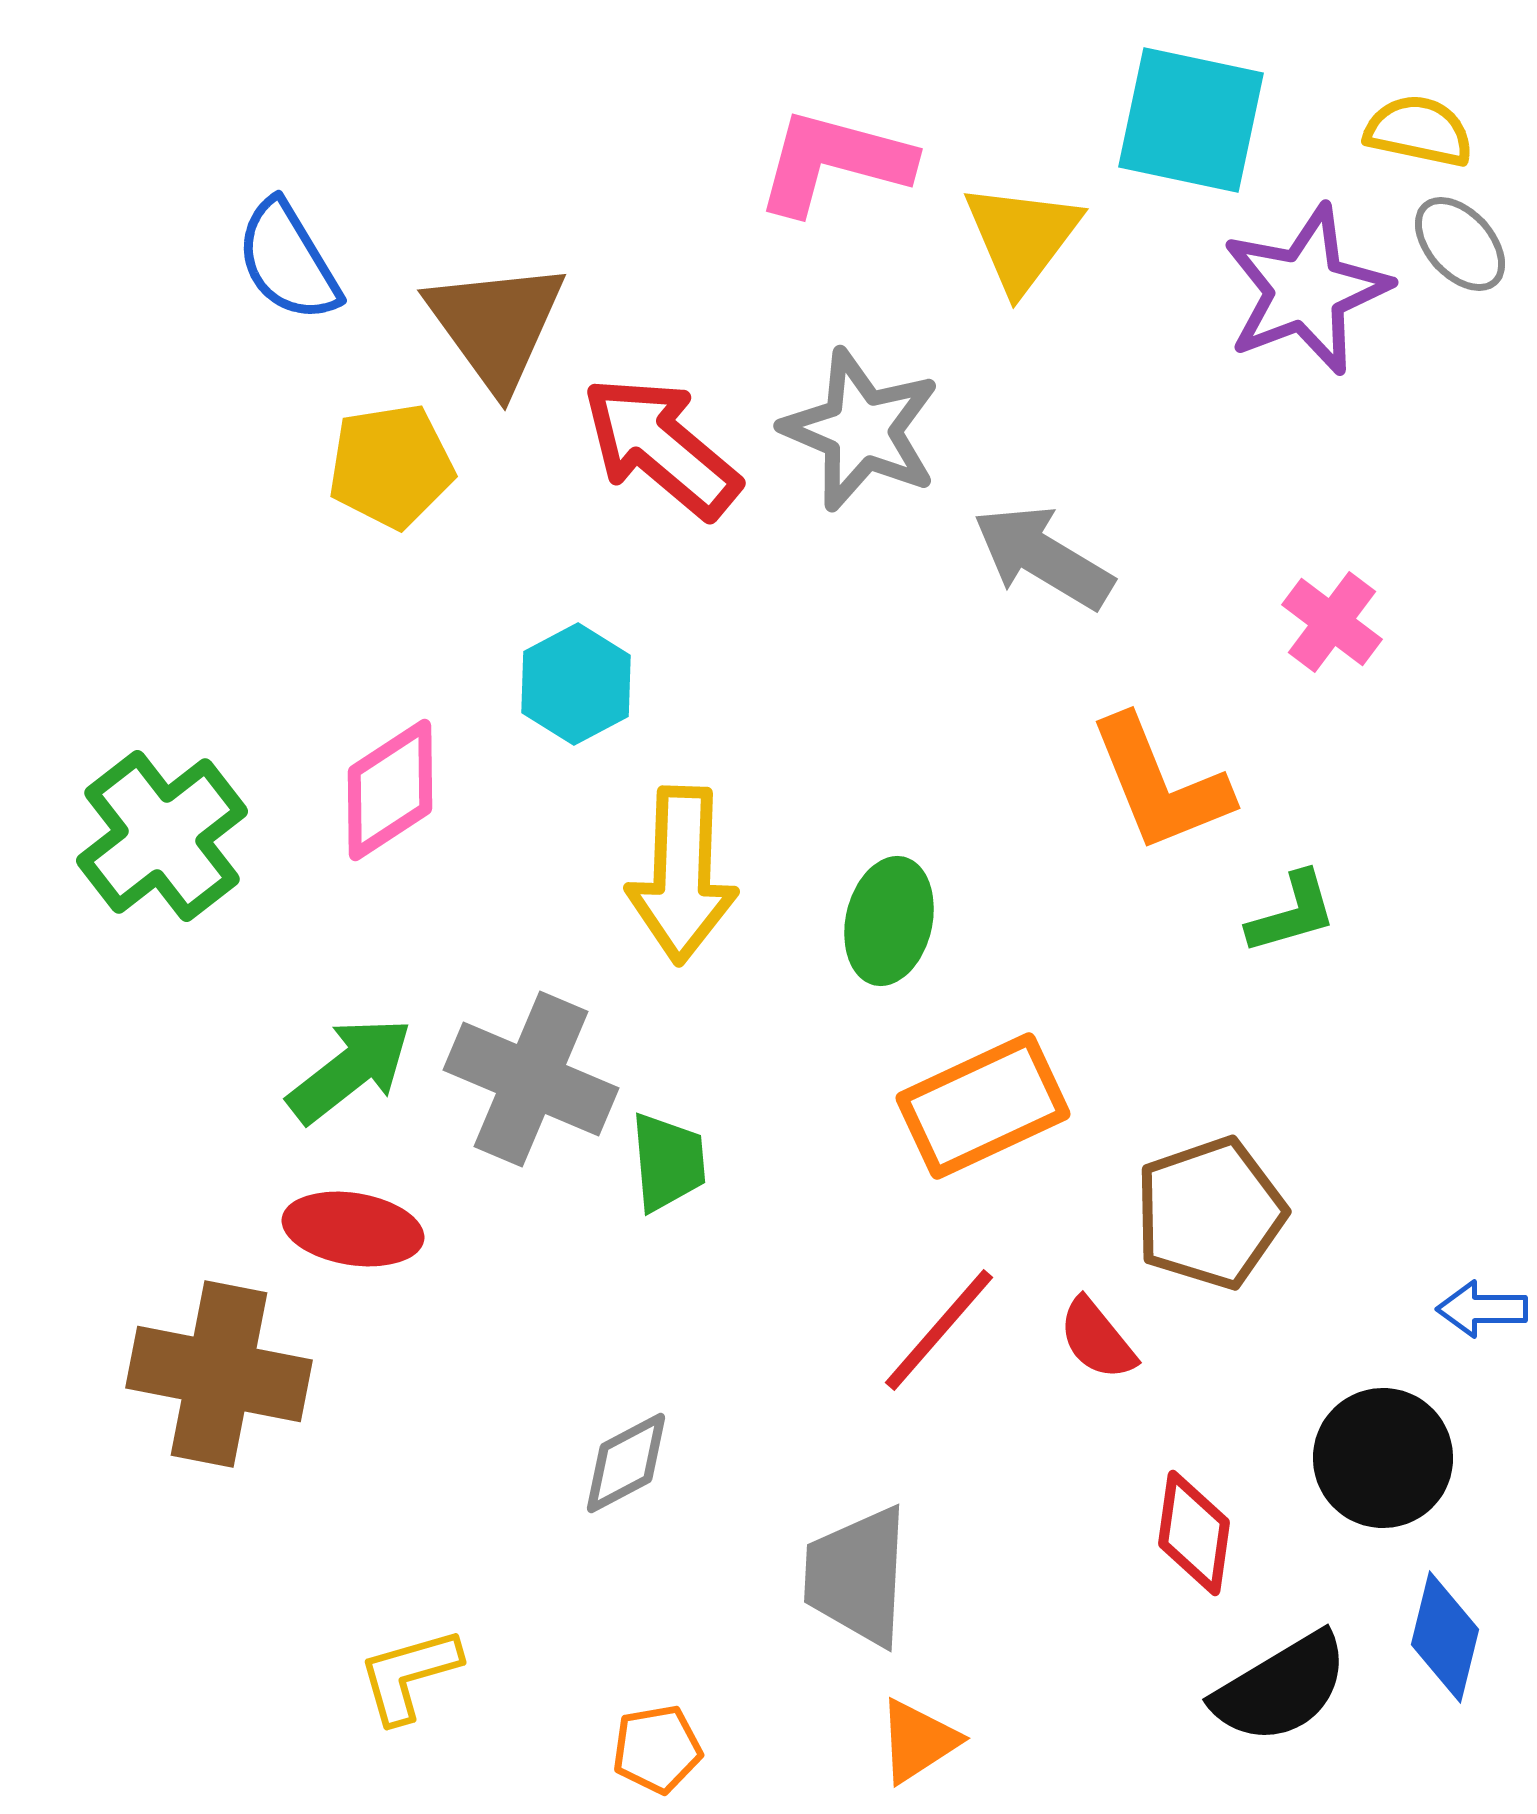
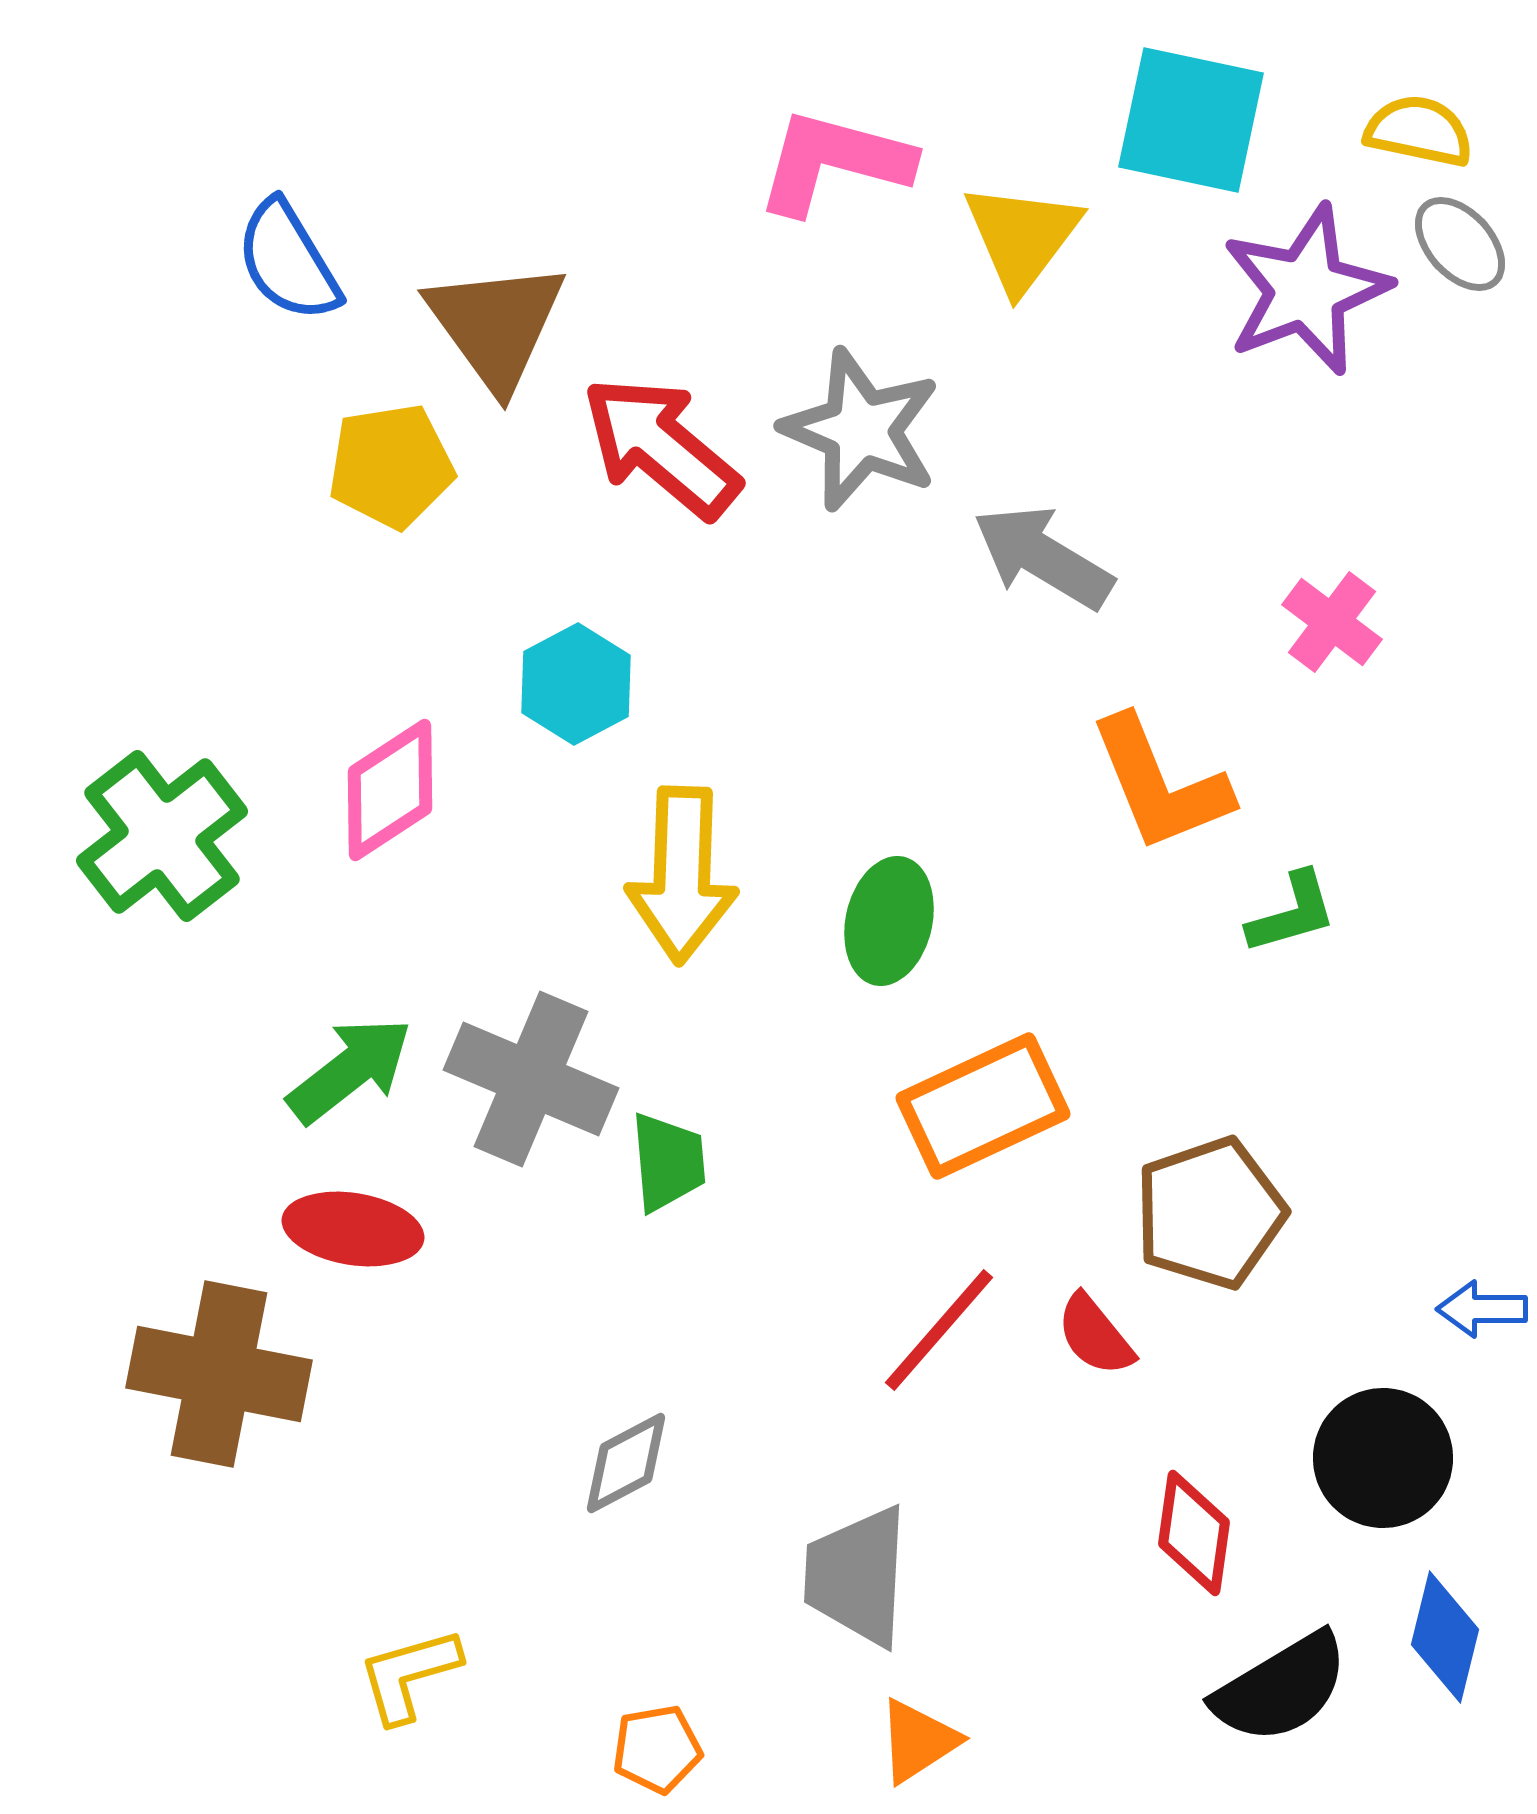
red semicircle: moved 2 px left, 4 px up
